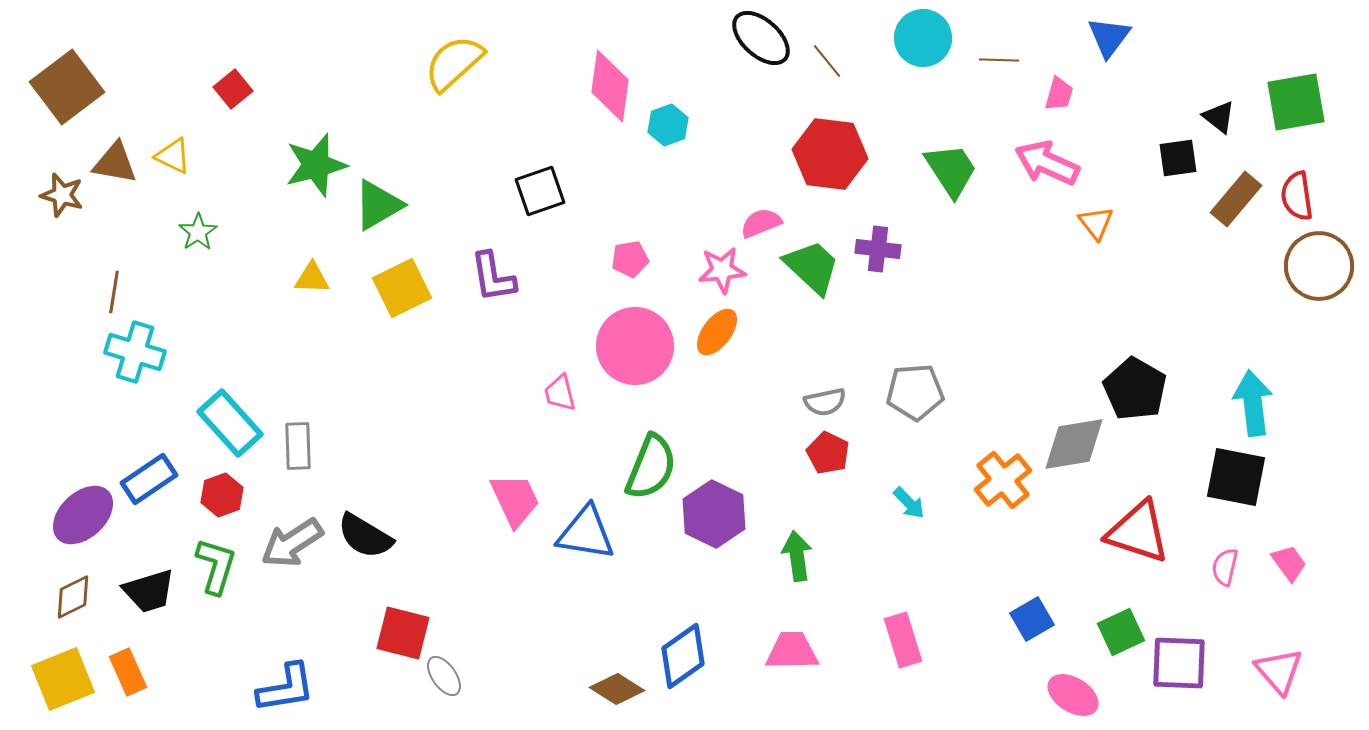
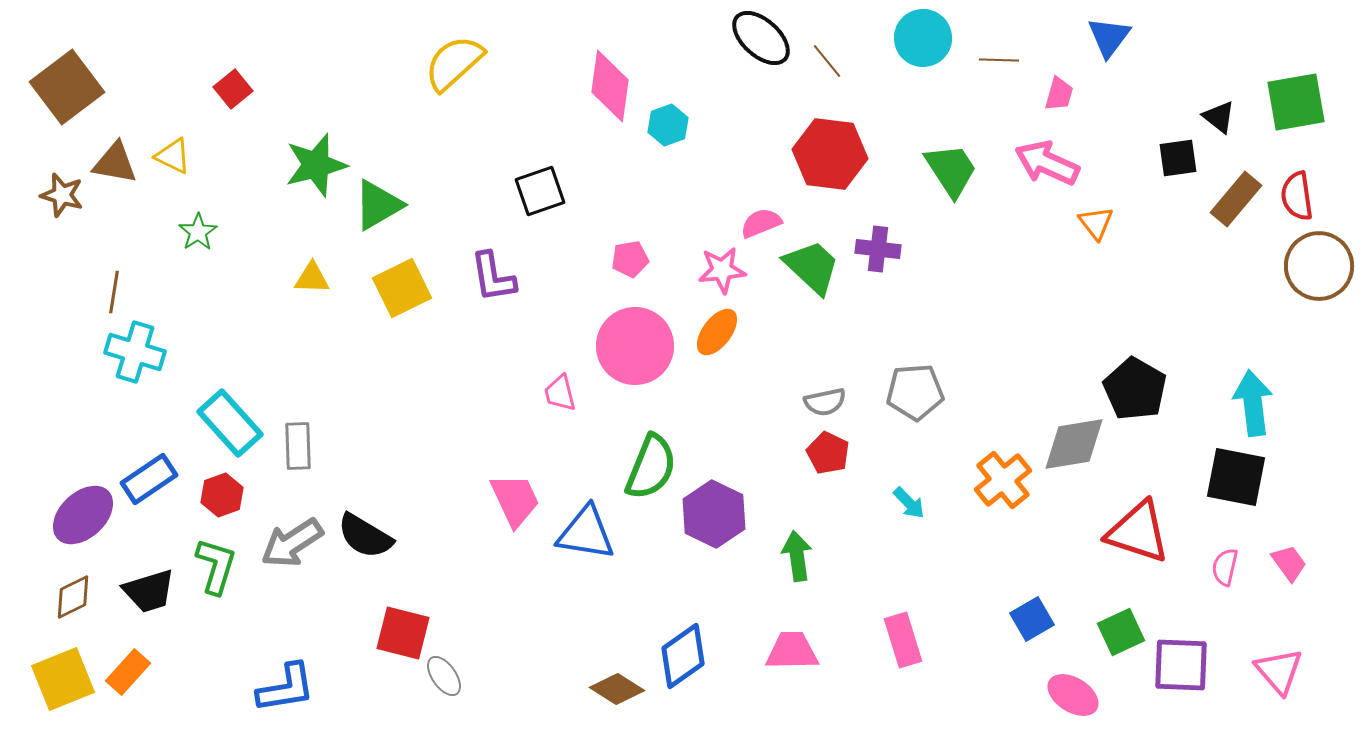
purple square at (1179, 663): moved 2 px right, 2 px down
orange rectangle at (128, 672): rotated 66 degrees clockwise
